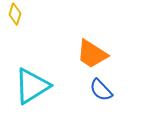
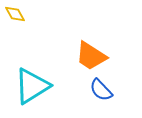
yellow diamond: rotated 45 degrees counterclockwise
orange trapezoid: moved 1 px left, 2 px down
